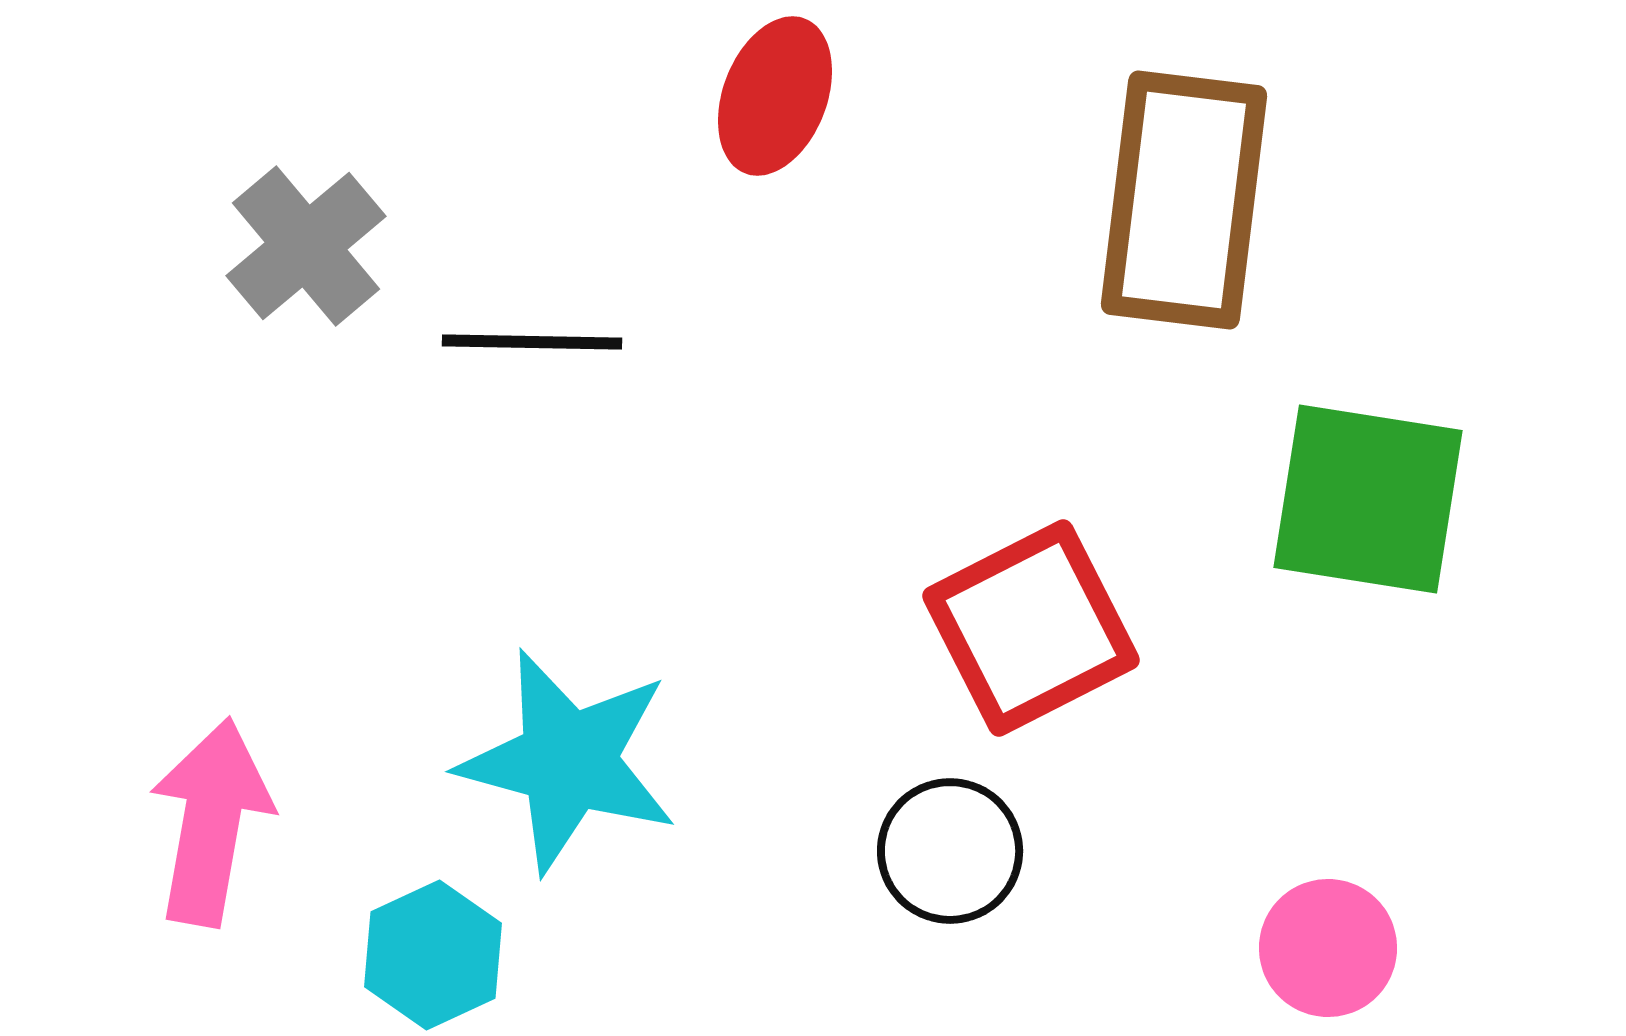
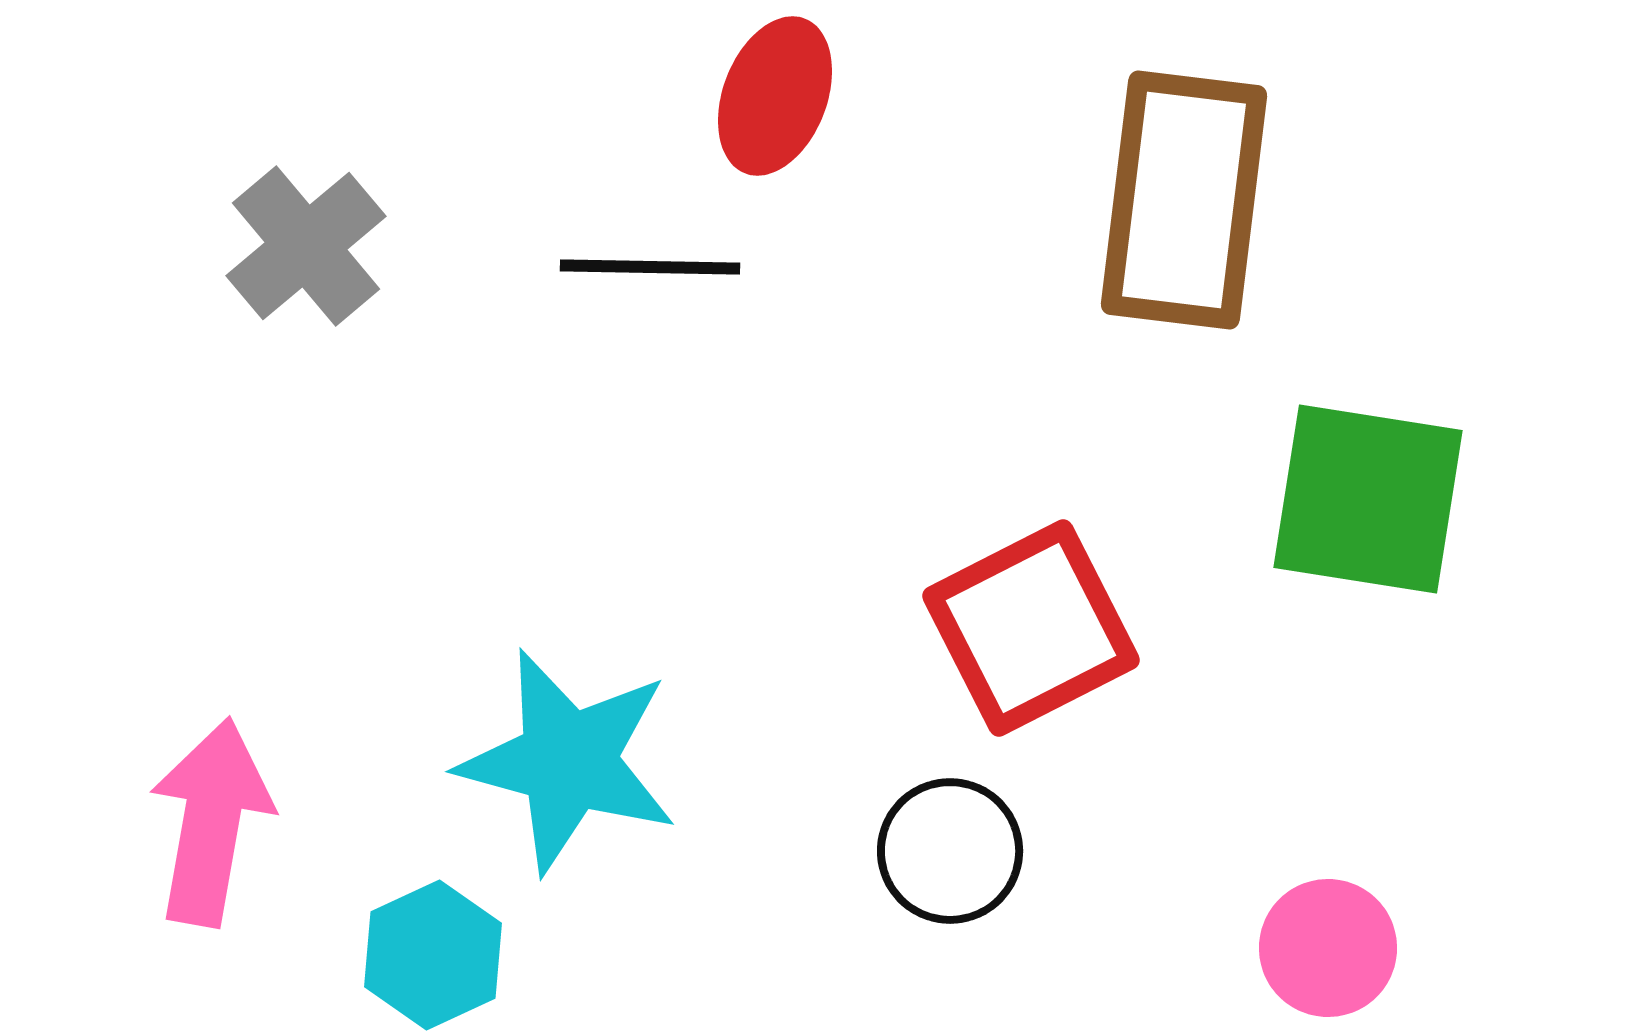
black line: moved 118 px right, 75 px up
